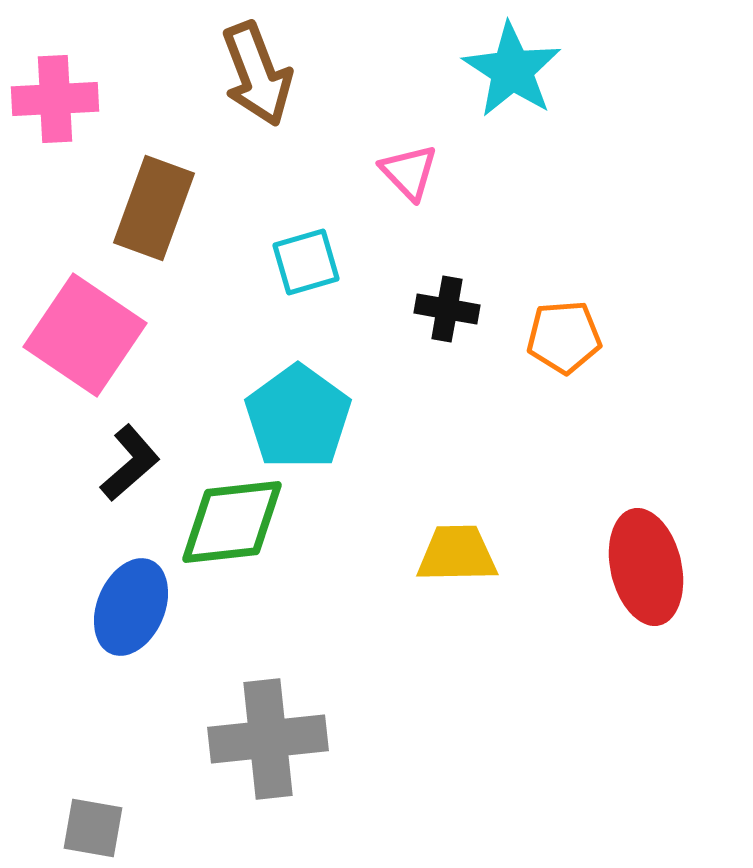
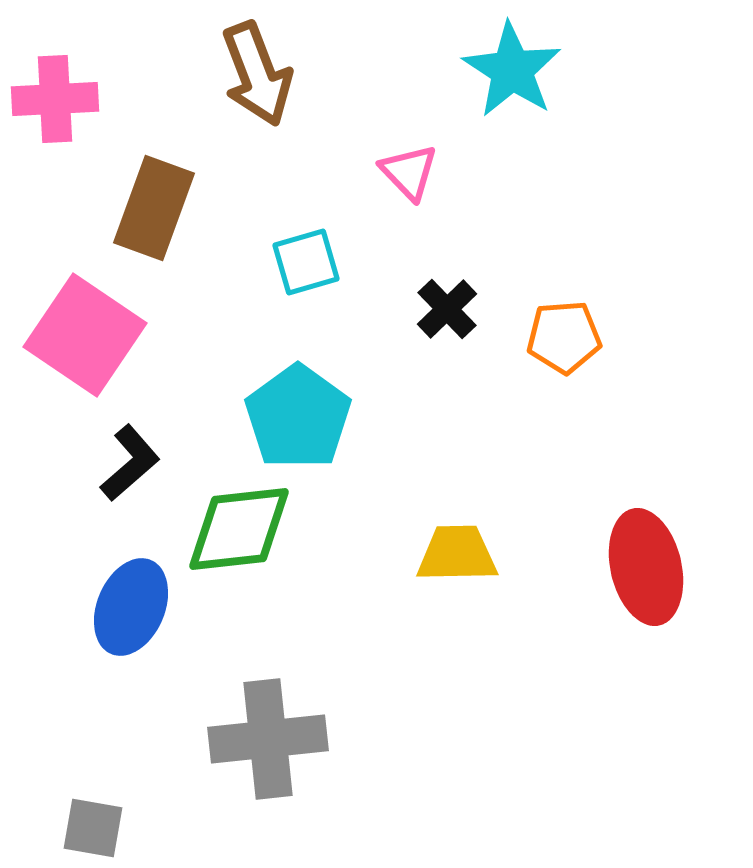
black cross: rotated 36 degrees clockwise
green diamond: moved 7 px right, 7 px down
